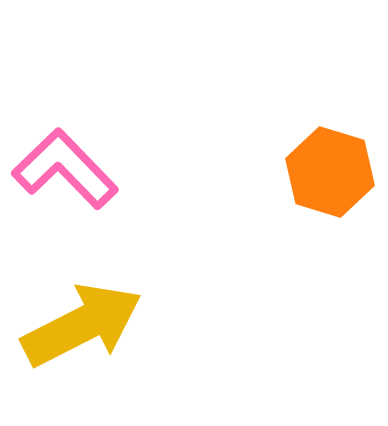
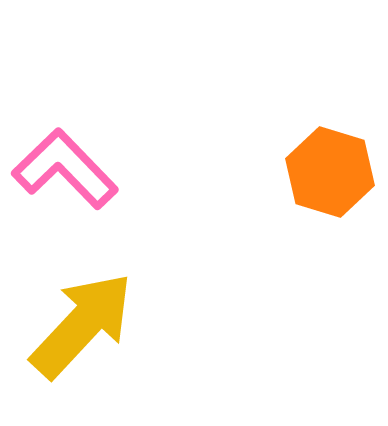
yellow arrow: rotated 20 degrees counterclockwise
